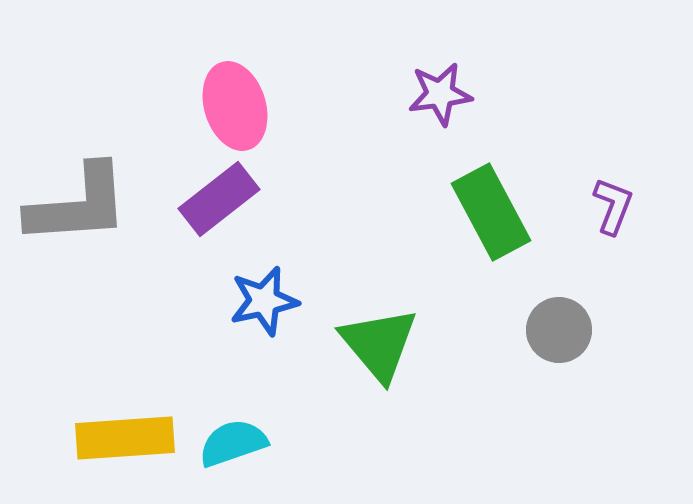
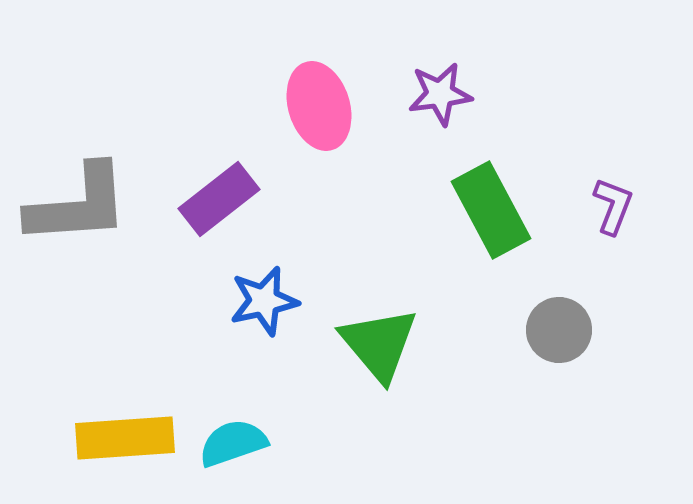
pink ellipse: moved 84 px right
green rectangle: moved 2 px up
